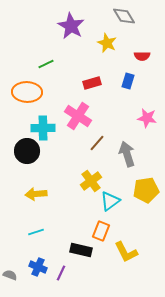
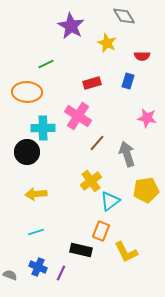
black circle: moved 1 px down
